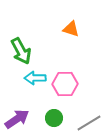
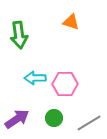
orange triangle: moved 7 px up
green arrow: moved 2 px left, 16 px up; rotated 20 degrees clockwise
